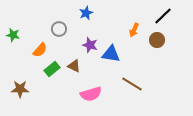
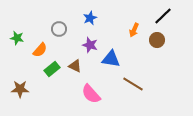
blue star: moved 4 px right, 5 px down
green star: moved 4 px right, 3 px down
blue triangle: moved 5 px down
brown triangle: moved 1 px right
brown line: moved 1 px right
pink semicircle: rotated 65 degrees clockwise
